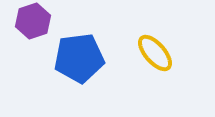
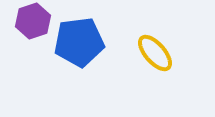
blue pentagon: moved 16 px up
